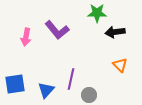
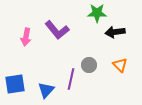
gray circle: moved 30 px up
